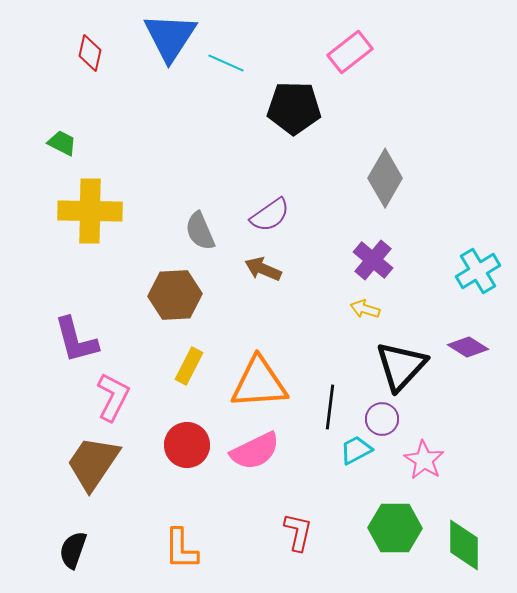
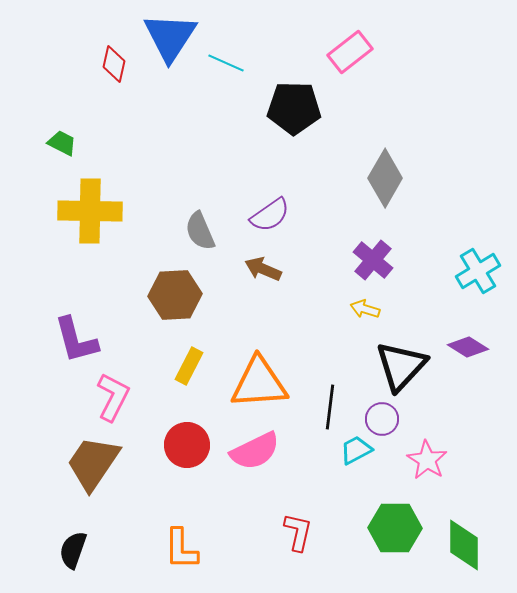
red diamond: moved 24 px right, 11 px down
pink star: moved 3 px right
